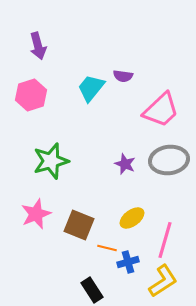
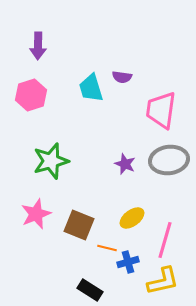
purple arrow: rotated 16 degrees clockwise
purple semicircle: moved 1 px left, 1 px down
cyan trapezoid: rotated 56 degrees counterclockwise
pink trapezoid: rotated 141 degrees clockwise
yellow L-shape: rotated 20 degrees clockwise
black rectangle: moved 2 px left; rotated 25 degrees counterclockwise
